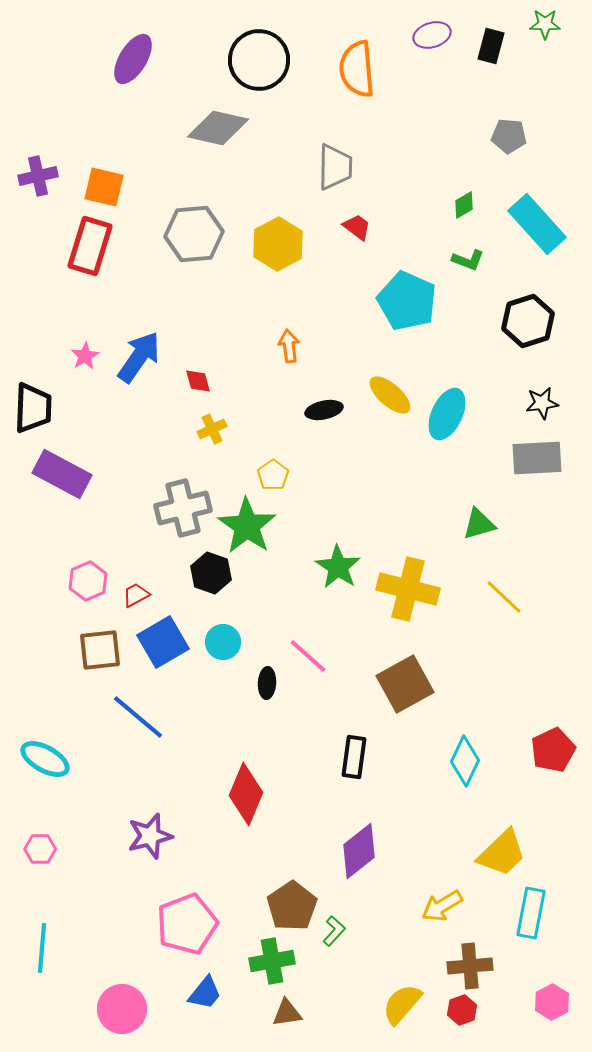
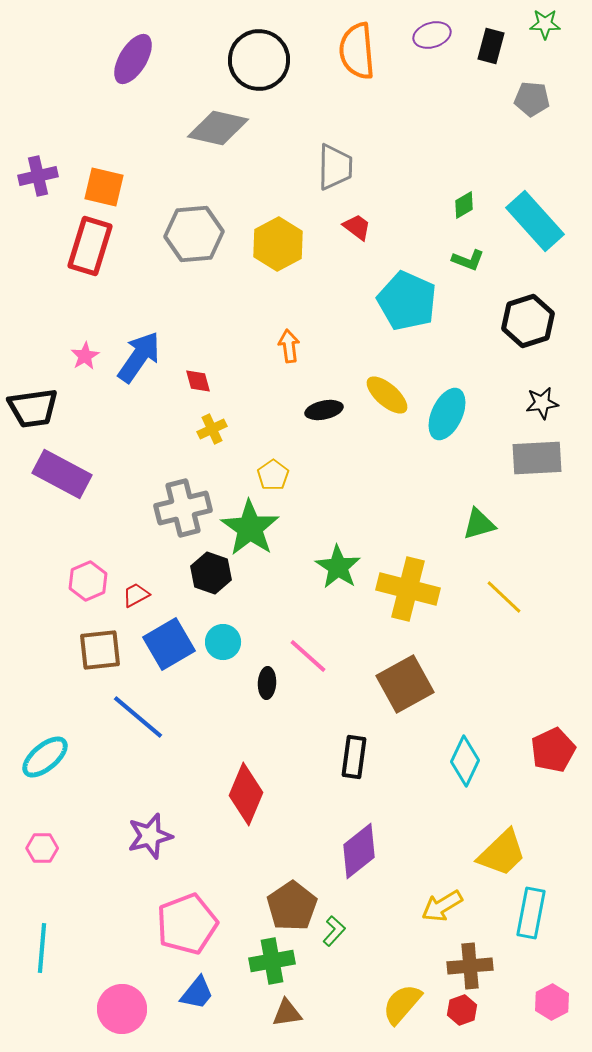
orange semicircle at (357, 69): moved 18 px up
gray pentagon at (509, 136): moved 23 px right, 37 px up
cyan rectangle at (537, 224): moved 2 px left, 3 px up
yellow ellipse at (390, 395): moved 3 px left
black trapezoid at (33, 408): rotated 80 degrees clockwise
green star at (247, 526): moved 3 px right, 2 px down
blue square at (163, 642): moved 6 px right, 2 px down
cyan ellipse at (45, 759): moved 2 px up; rotated 69 degrees counterclockwise
pink hexagon at (40, 849): moved 2 px right, 1 px up
blue trapezoid at (205, 993): moved 8 px left
